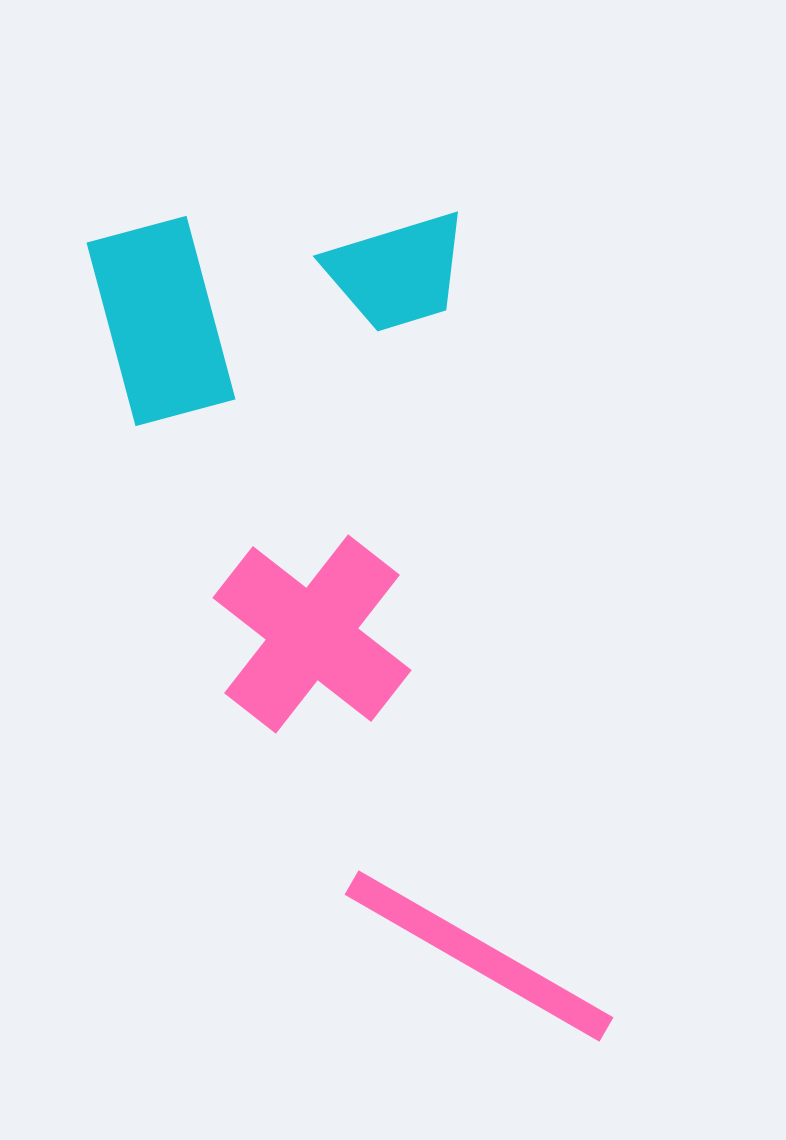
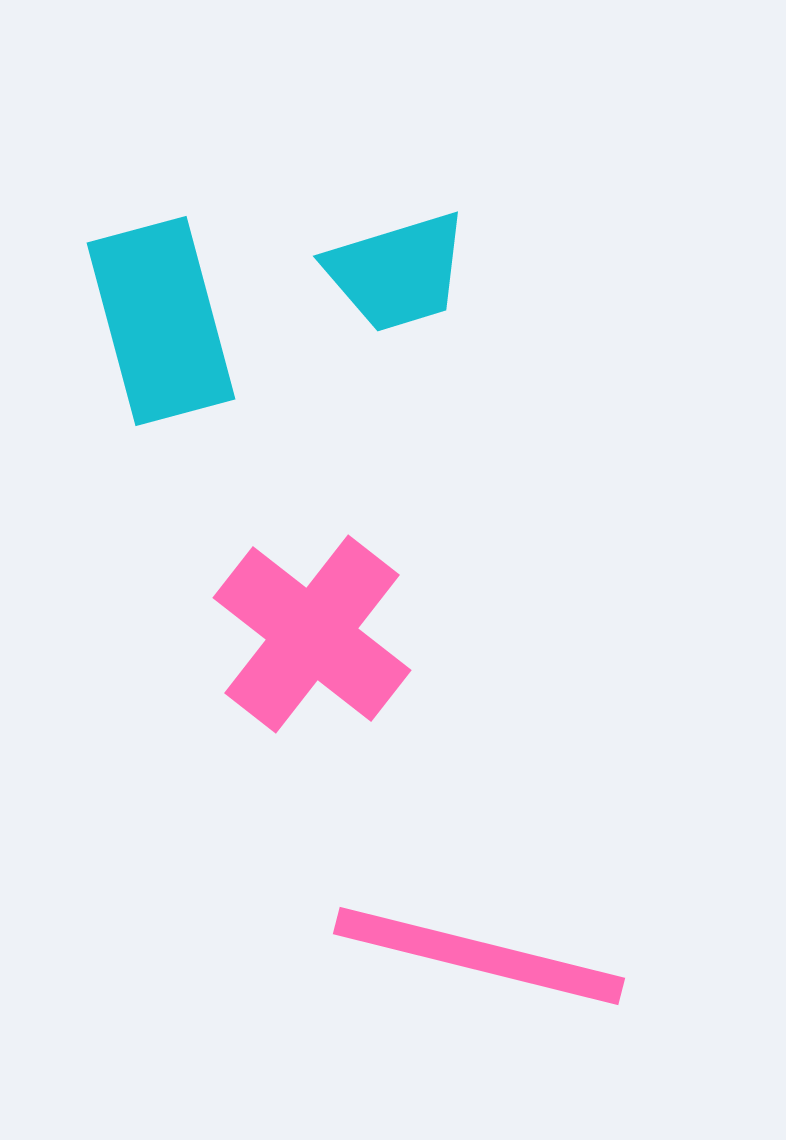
pink line: rotated 16 degrees counterclockwise
